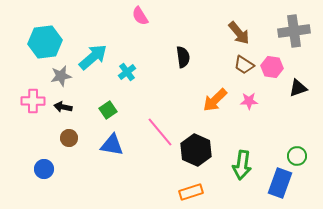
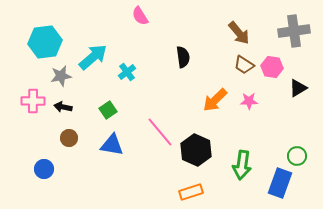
black triangle: rotated 12 degrees counterclockwise
